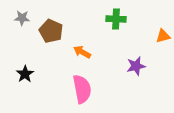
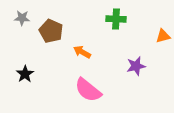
pink semicircle: moved 6 px right, 1 px down; rotated 140 degrees clockwise
